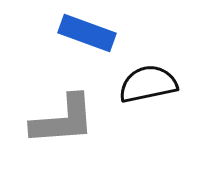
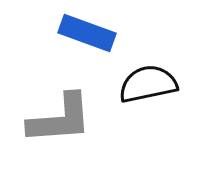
gray L-shape: moved 3 px left, 1 px up
